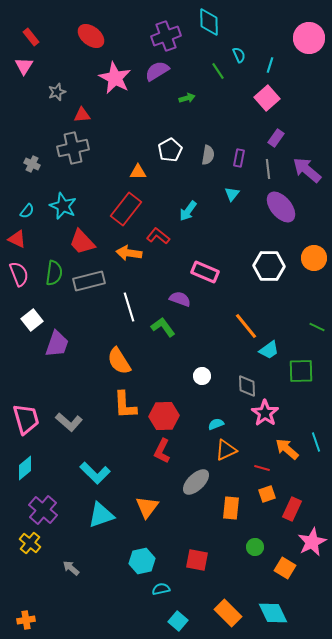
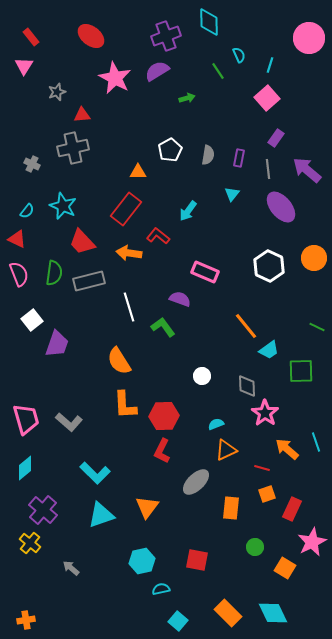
white hexagon at (269, 266): rotated 24 degrees clockwise
